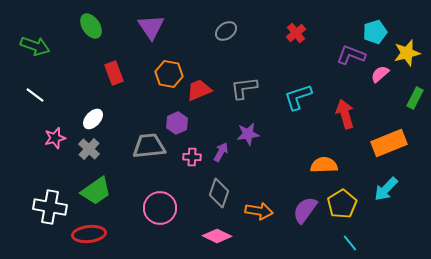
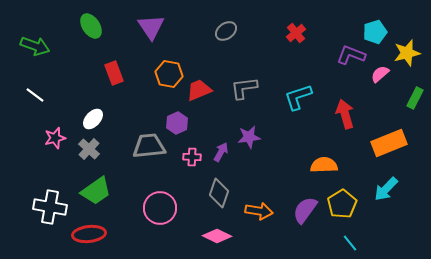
purple star: moved 1 px right, 3 px down
